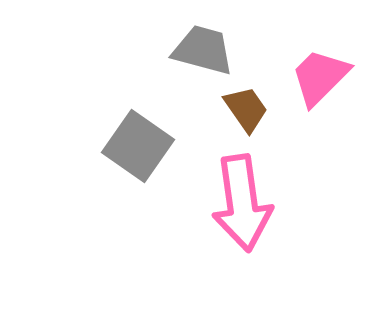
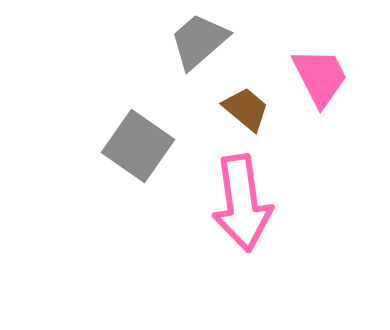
gray trapezoid: moved 4 px left, 9 px up; rotated 56 degrees counterclockwise
pink trapezoid: rotated 108 degrees clockwise
brown trapezoid: rotated 15 degrees counterclockwise
